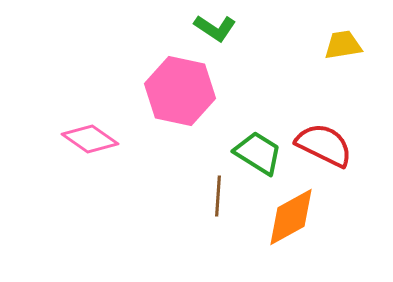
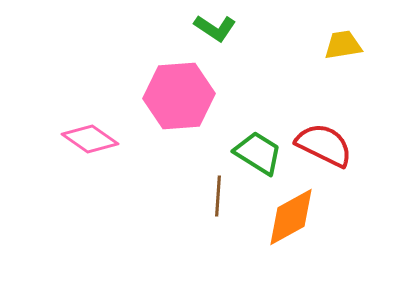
pink hexagon: moved 1 px left, 5 px down; rotated 16 degrees counterclockwise
